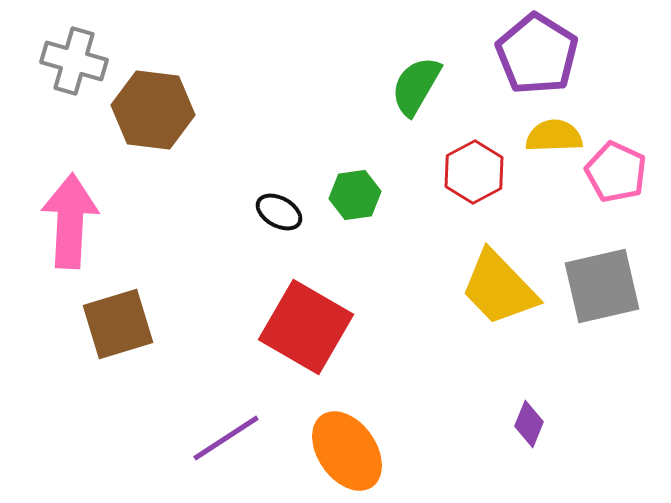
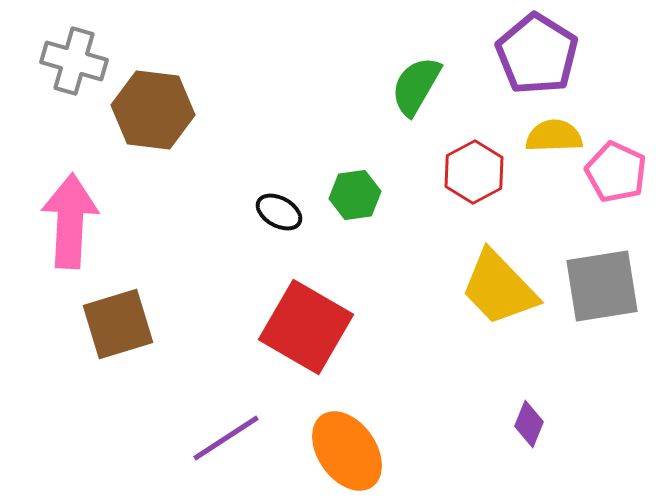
gray square: rotated 4 degrees clockwise
